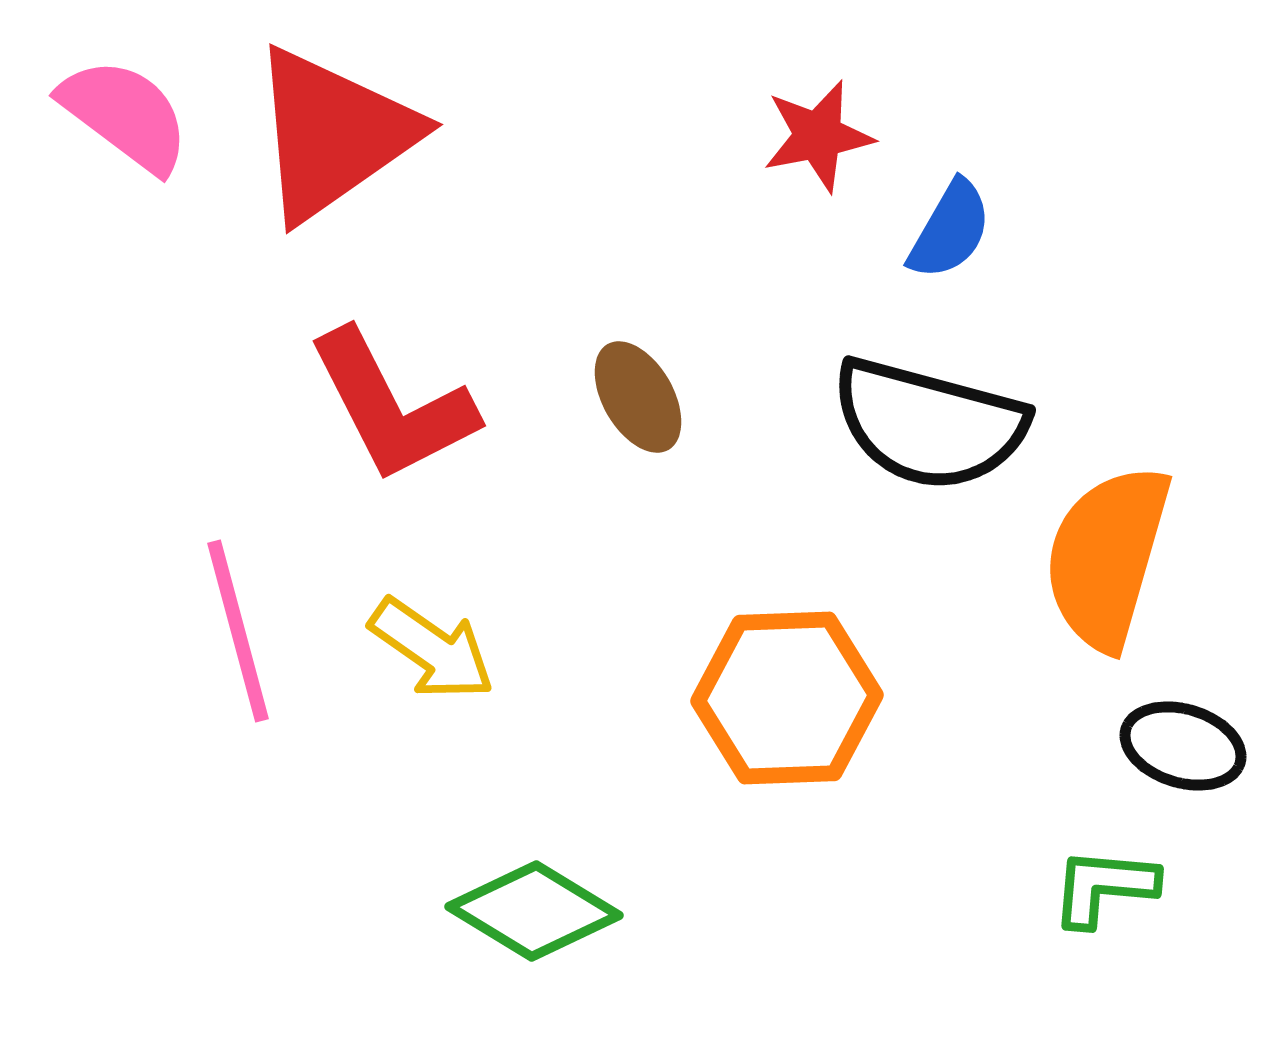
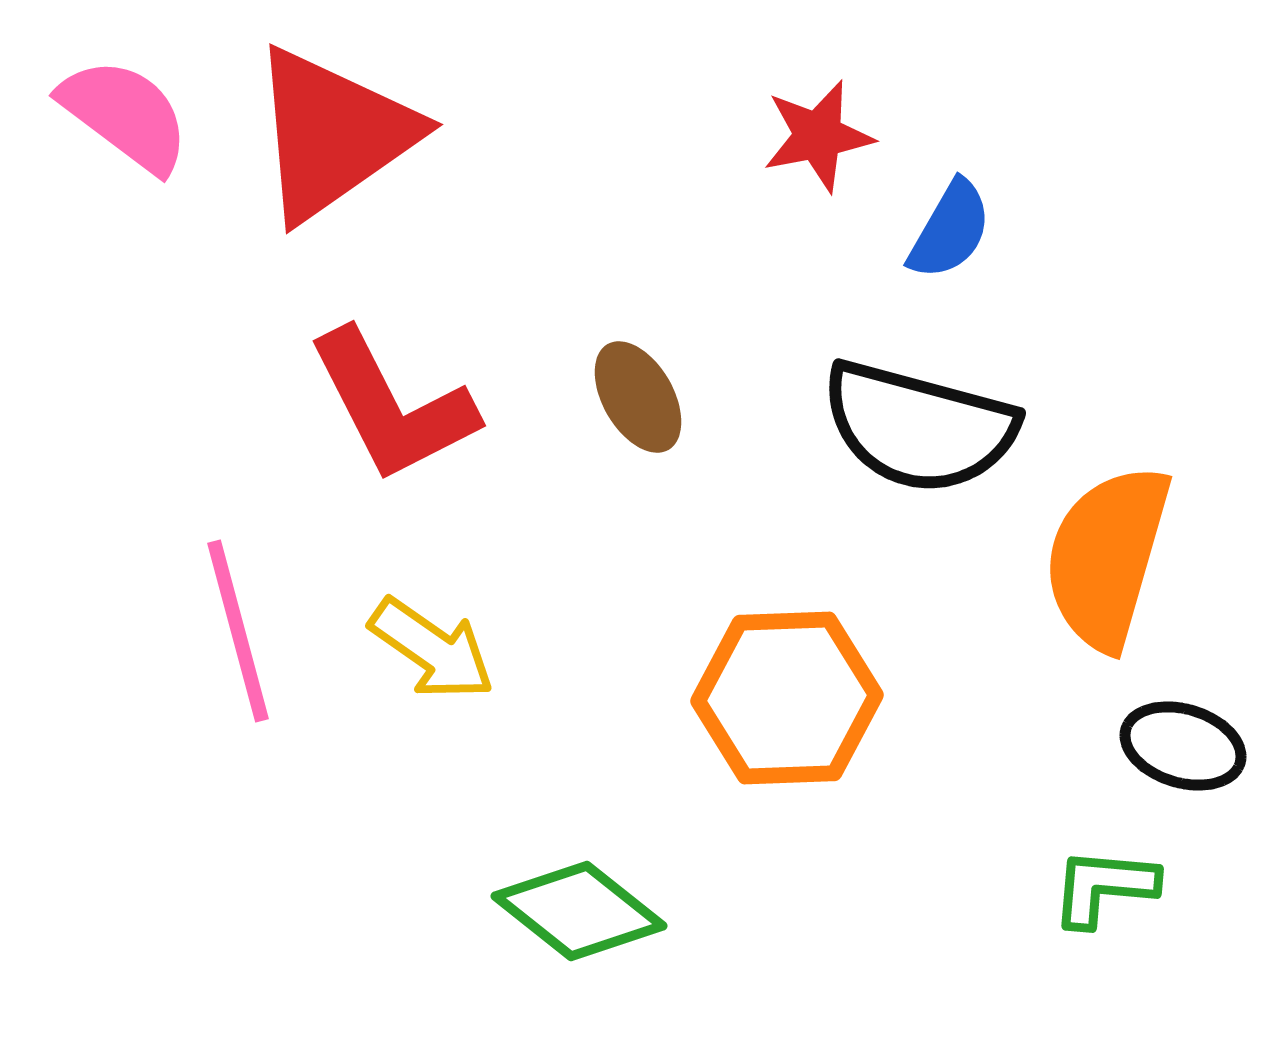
black semicircle: moved 10 px left, 3 px down
green diamond: moved 45 px right; rotated 7 degrees clockwise
